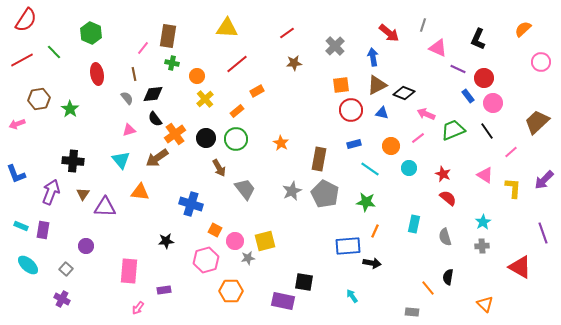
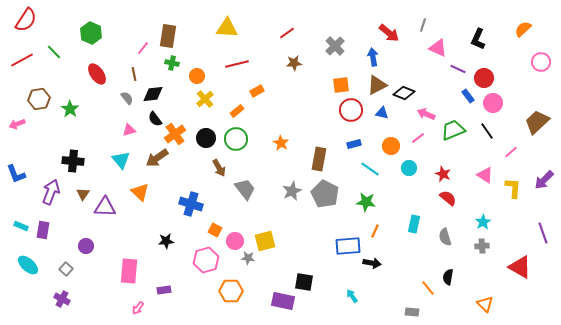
red line at (237, 64): rotated 25 degrees clockwise
red ellipse at (97, 74): rotated 25 degrees counterclockwise
orange triangle at (140, 192): rotated 36 degrees clockwise
gray star at (248, 258): rotated 16 degrees clockwise
